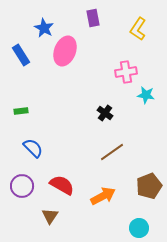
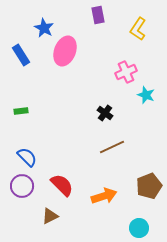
purple rectangle: moved 5 px right, 3 px up
pink cross: rotated 15 degrees counterclockwise
cyan star: rotated 12 degrees clockwise
blue semicircle: moved 6 px left, 9 px down
brown line: moved 5 px up; rotated 10 degrees clockwise
red semicircle: rotated 15 degrees clockwise
orange arrow: moved 1 px right; rotated 10 degrees clockwise
brown triangle: rotated 30 degrees clockwise
